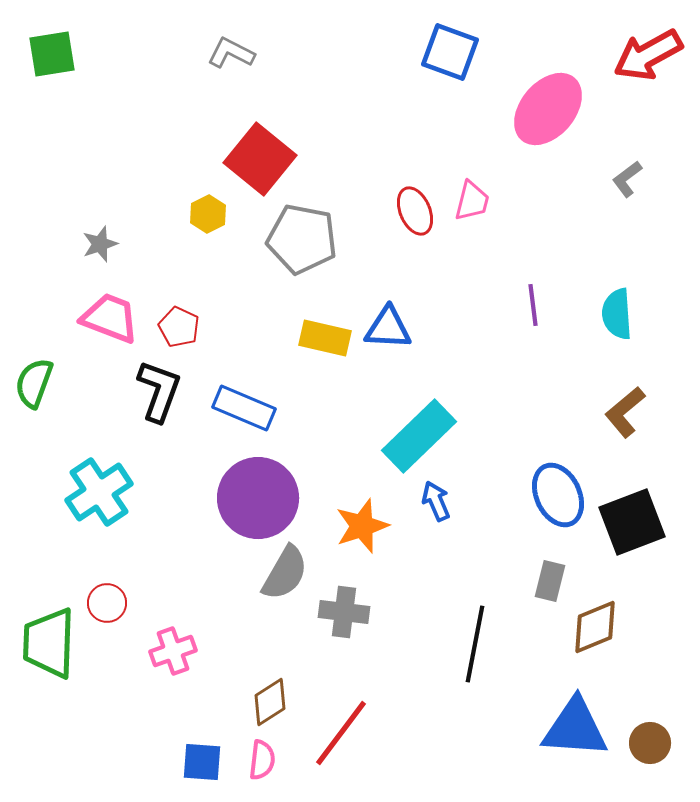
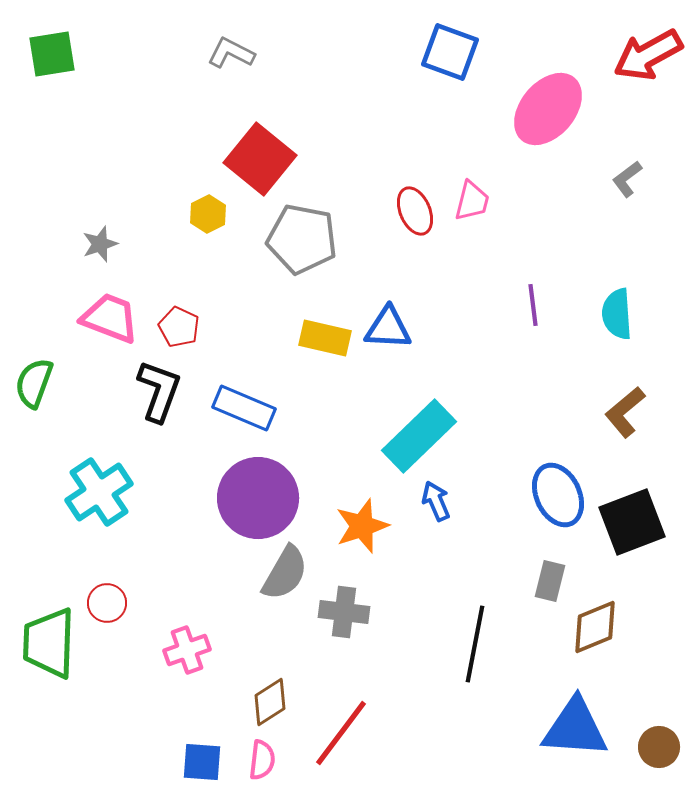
pink cross at (173, 651): moved 14 px right, 1 px up
brown circle at (650, 743): moved 9 px right, 4 px down
